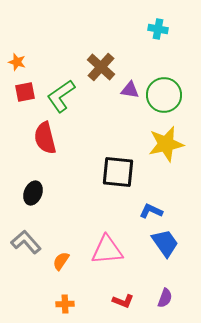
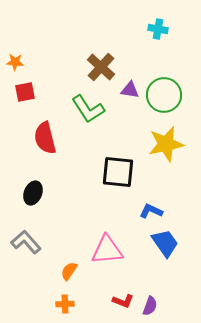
orange star: moved 2 px left; rotated 12 degrees counterclockwise
green L-shape: moved 27 px right, 13 px down; rotated 88 degrees counterclockwise
orange semicircle: moved 8 px right, 10 px down
purple semicircle: moved 15 px left, 8 px down
